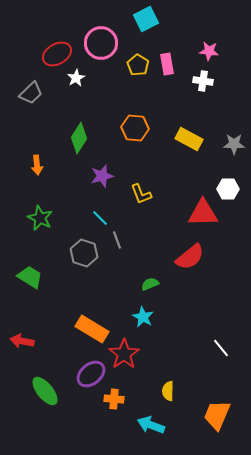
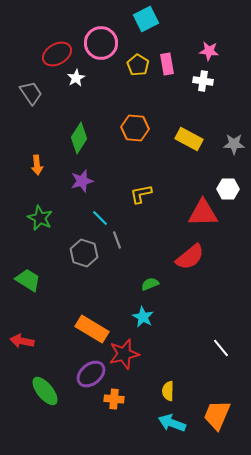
gray trapezoid: rotated 80 degrees counterclockwise
purple star: moved 20 px left, 5 px down
yellow L-shape: rotated 100 degrees clockwise
green trapezoid: moved 2 px left, 3 px down
red star: rotated 20 degrees clockwise
cyan arrow: moved 21 px right, 2 px up
